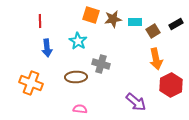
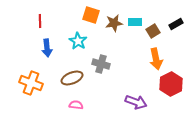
brown star: moved 1 px right, 4 px down
brown ellipse: moved 4 px left, 1 px down; rotated 20 degrees counterclockwise
red hexagon: moved 1 px up
purple arrow: rotated 20 degrees counterclockwise
pink semicircle: moved 4 px left, 4 px up
